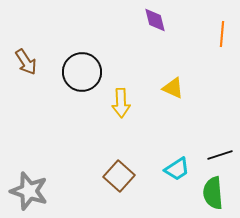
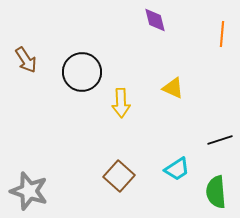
brown arrow: moved 2 px up
black line: moved 15 px up
green semicircle: moved 3 px right, 1 px up
